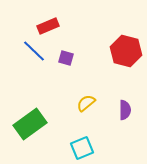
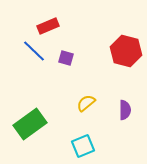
cyan square: moved 1 px right, 2 px up
